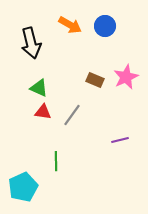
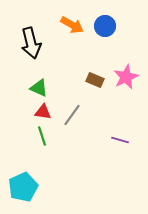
orange arrow: moved 2 px right
purple line: rotated 30 degrees clockwise
green line: moved 14 px left, 25 px up; rotated 18 degrees counterclockwise
